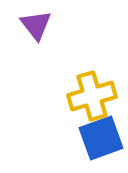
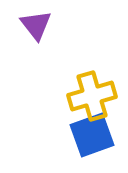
blue square: moved 9 px left, 3 px up
